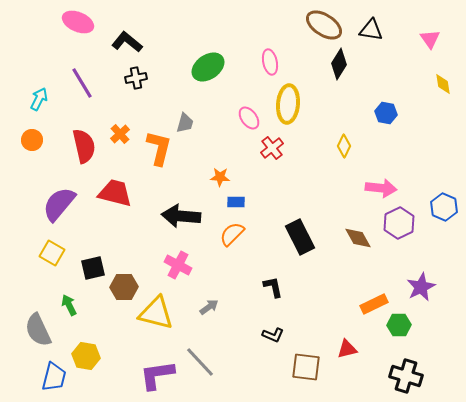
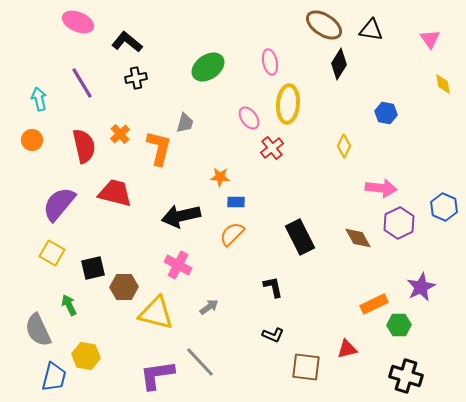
cyan arrow at (39, 99): rotated 40 degrees counterclockwise
black arrow at (181, 216): rotated 18 degrees counterclockwise
